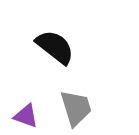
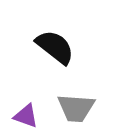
gray trapezoid: rotated 111 degrees clockwise
